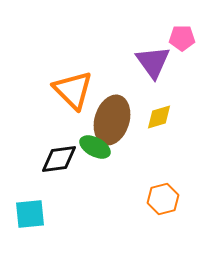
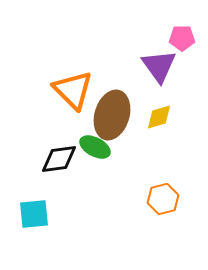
purple triangle: moved 6 px right, 4 px down
brown ellipse: moved 5 px up
cyan square: moved 4 px right
